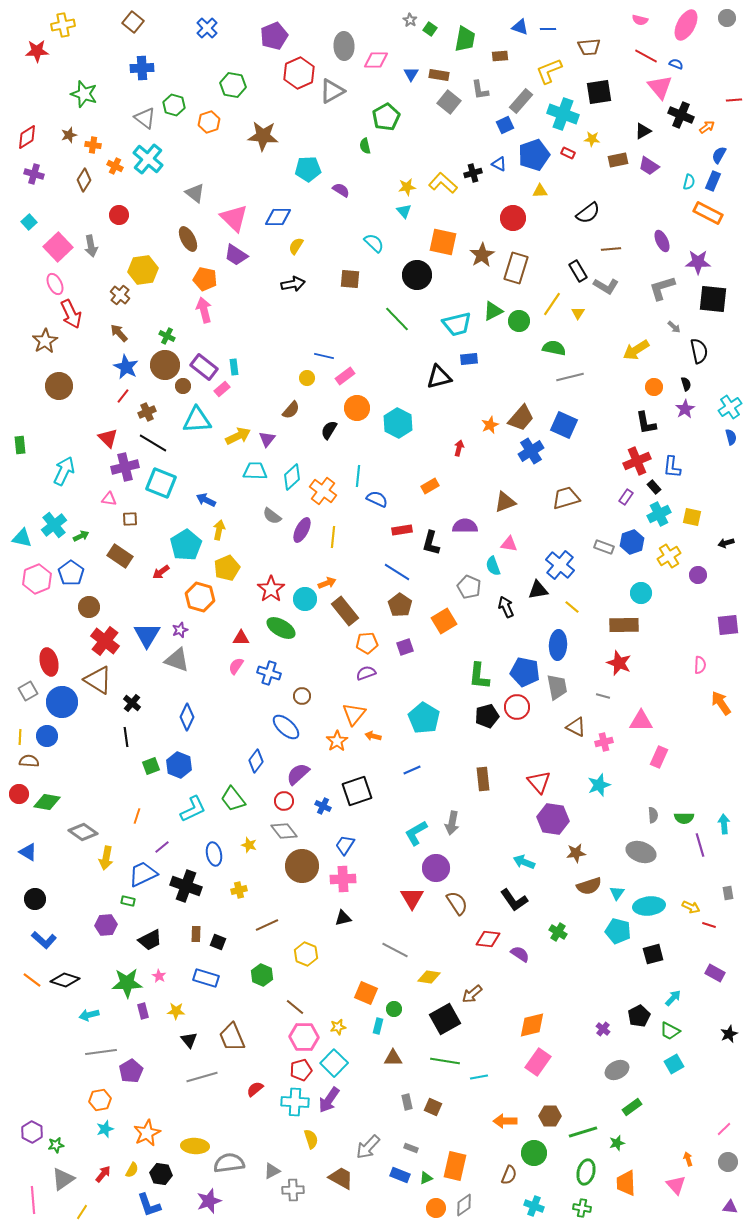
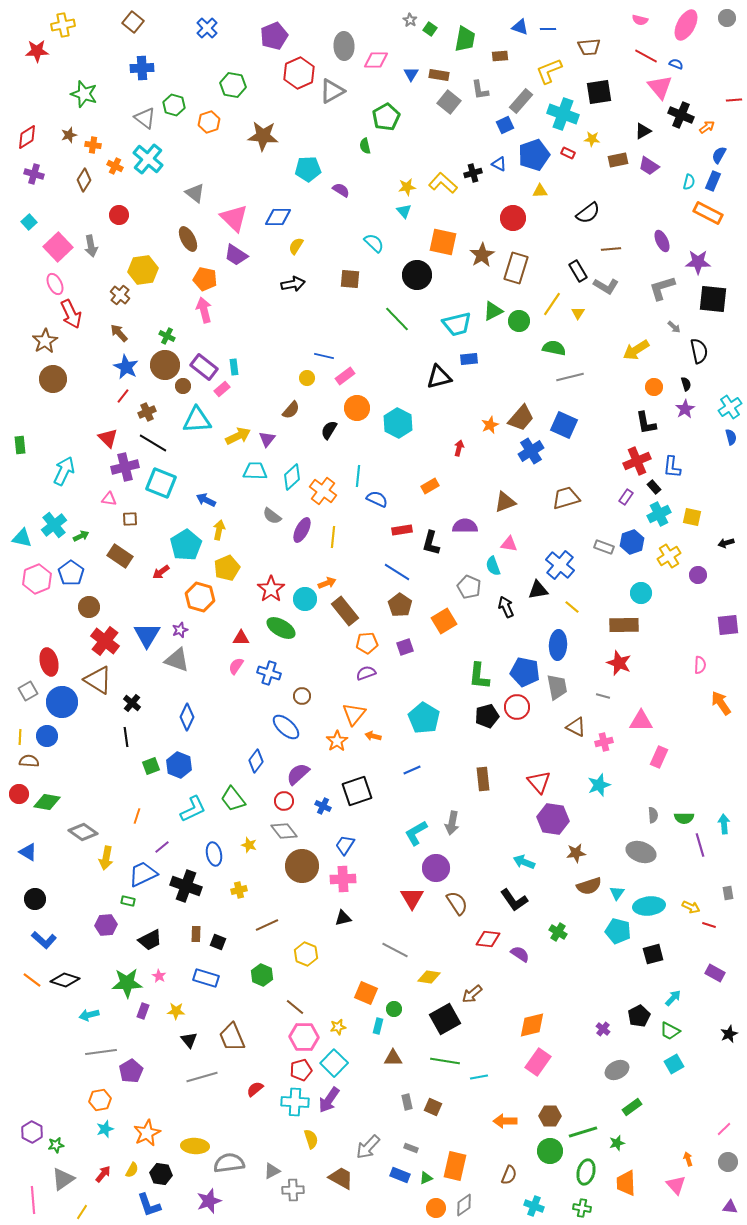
brown circle at (59, 386): moved 6 px left, 7 px up
purple rectangle at (143, 1011): rotated 35 degrees clockwise
green circle at (534, 1153): moved 16 px right, 2 px up
